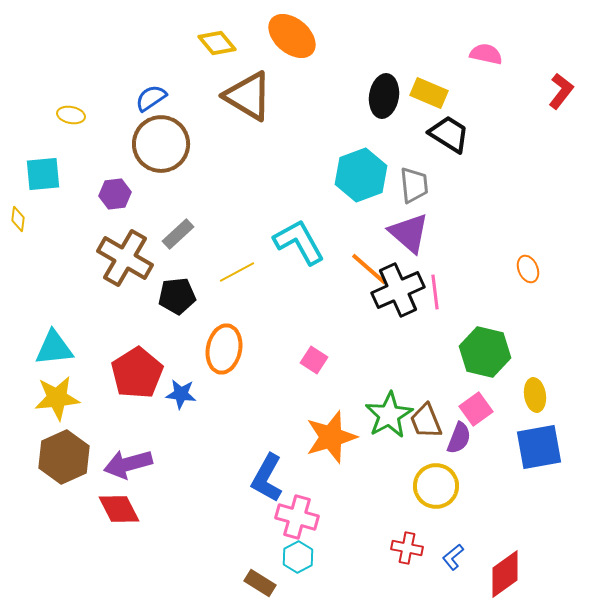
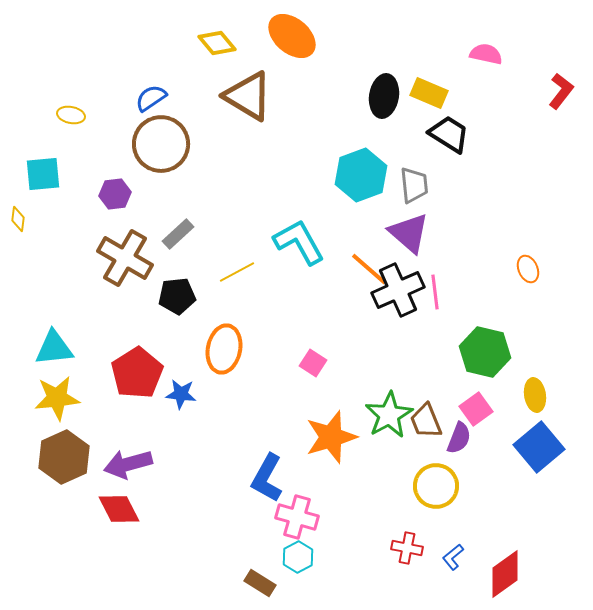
pink square at (314, 360): moved 1 px left, 3 px down
blue square at (539, 447): rotated 30 degrees counterclockwise
